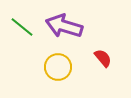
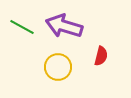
green line: rotated 10 degrees counterclockwise
red semicircle: moved 2 px left, 2 px up; rotated 54 degrees clockwise
